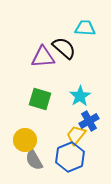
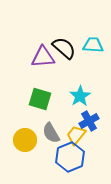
cyan trapezoid: moved 8 px right, 17 px down
gray semicircle: moved 17 px right, 27 px up
